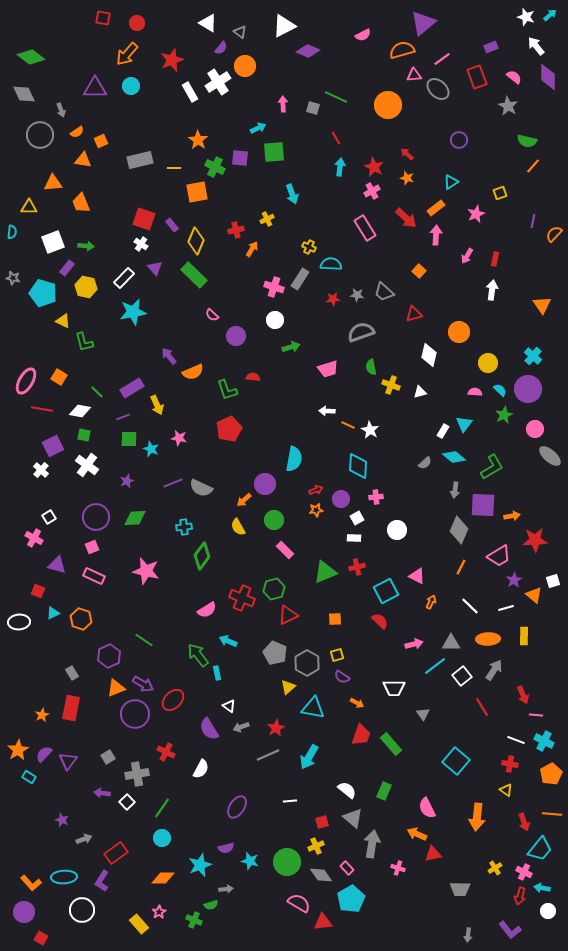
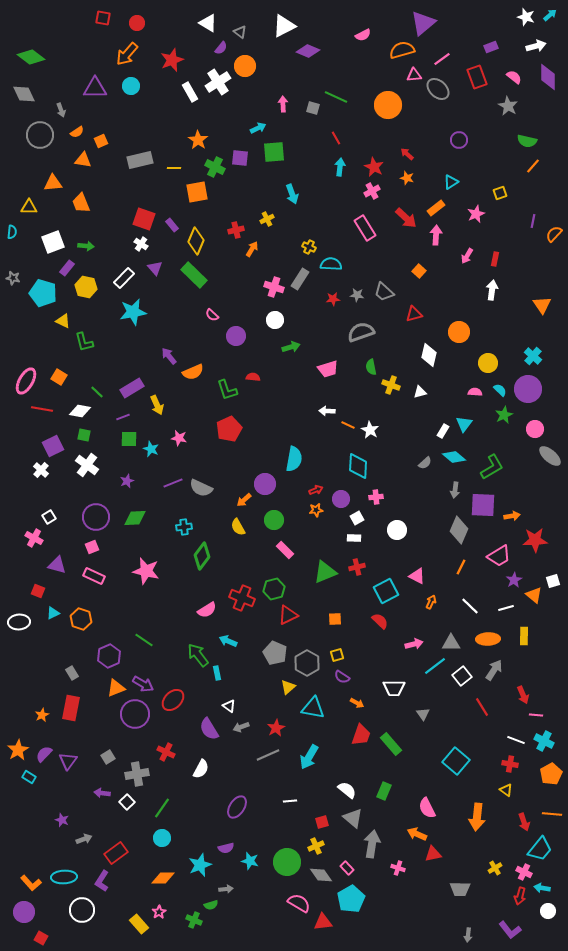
white arrow at (536, 46): rotated 114 degrees clockwise
